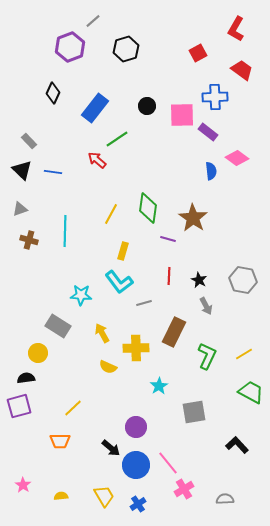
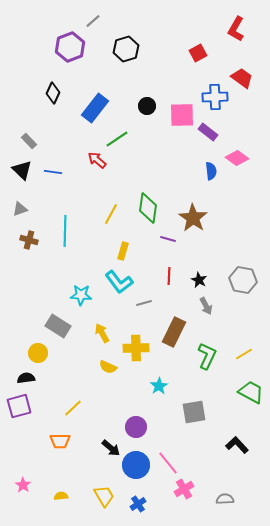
red trapezoid at (242, 70): moved 8 px down
